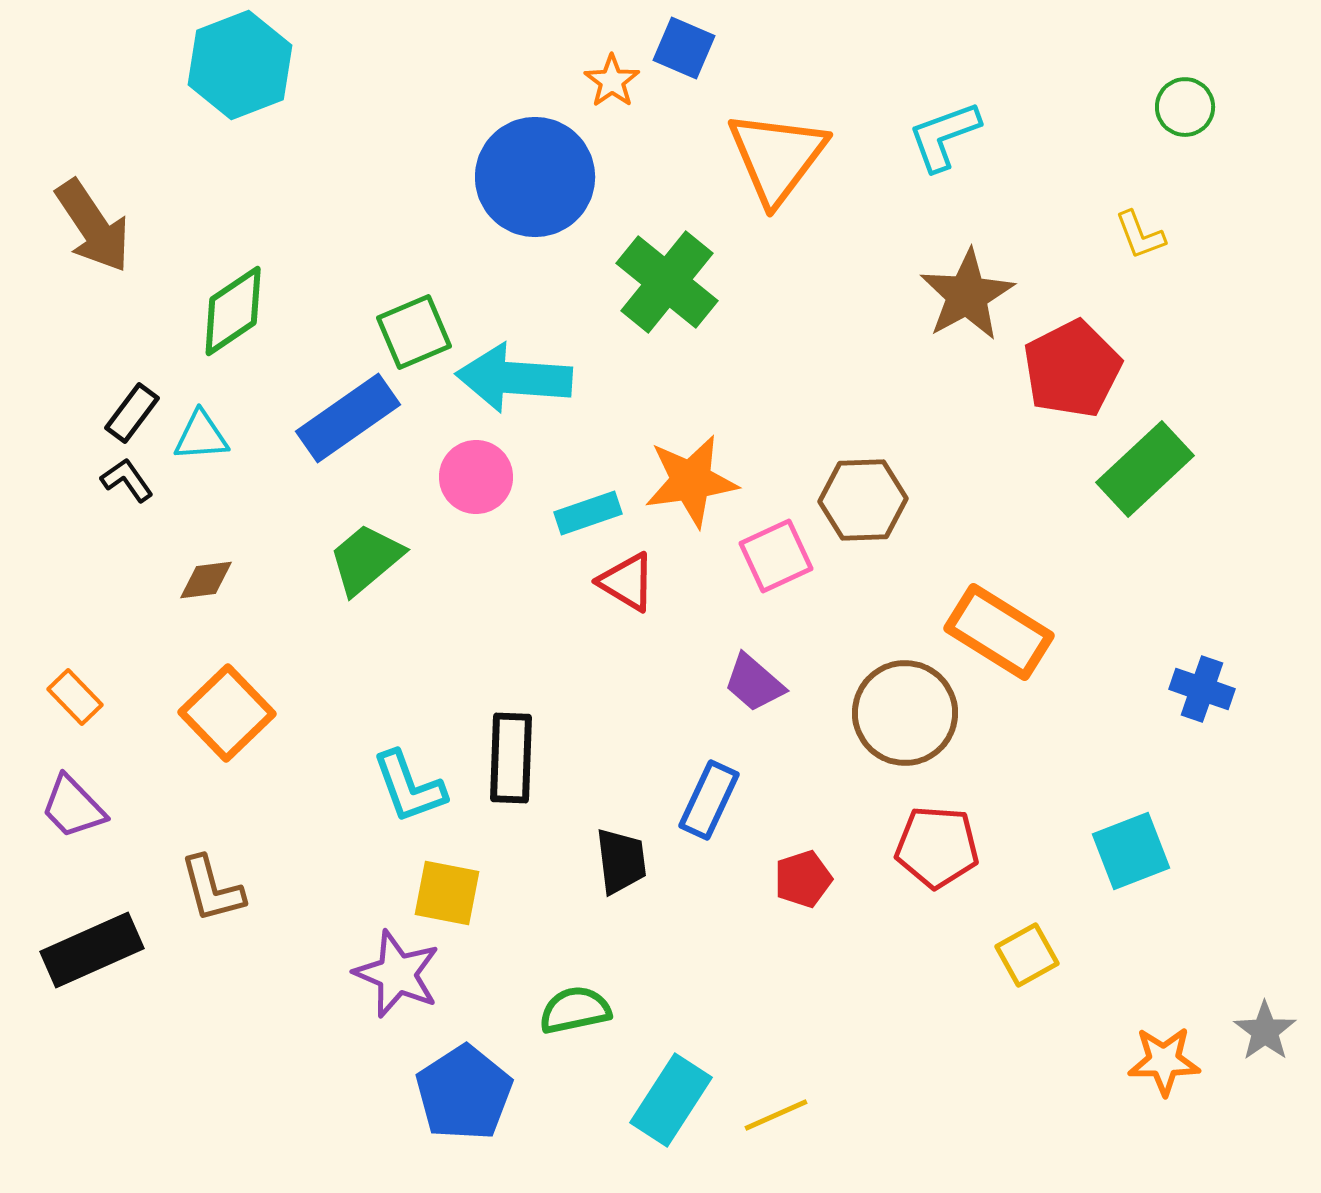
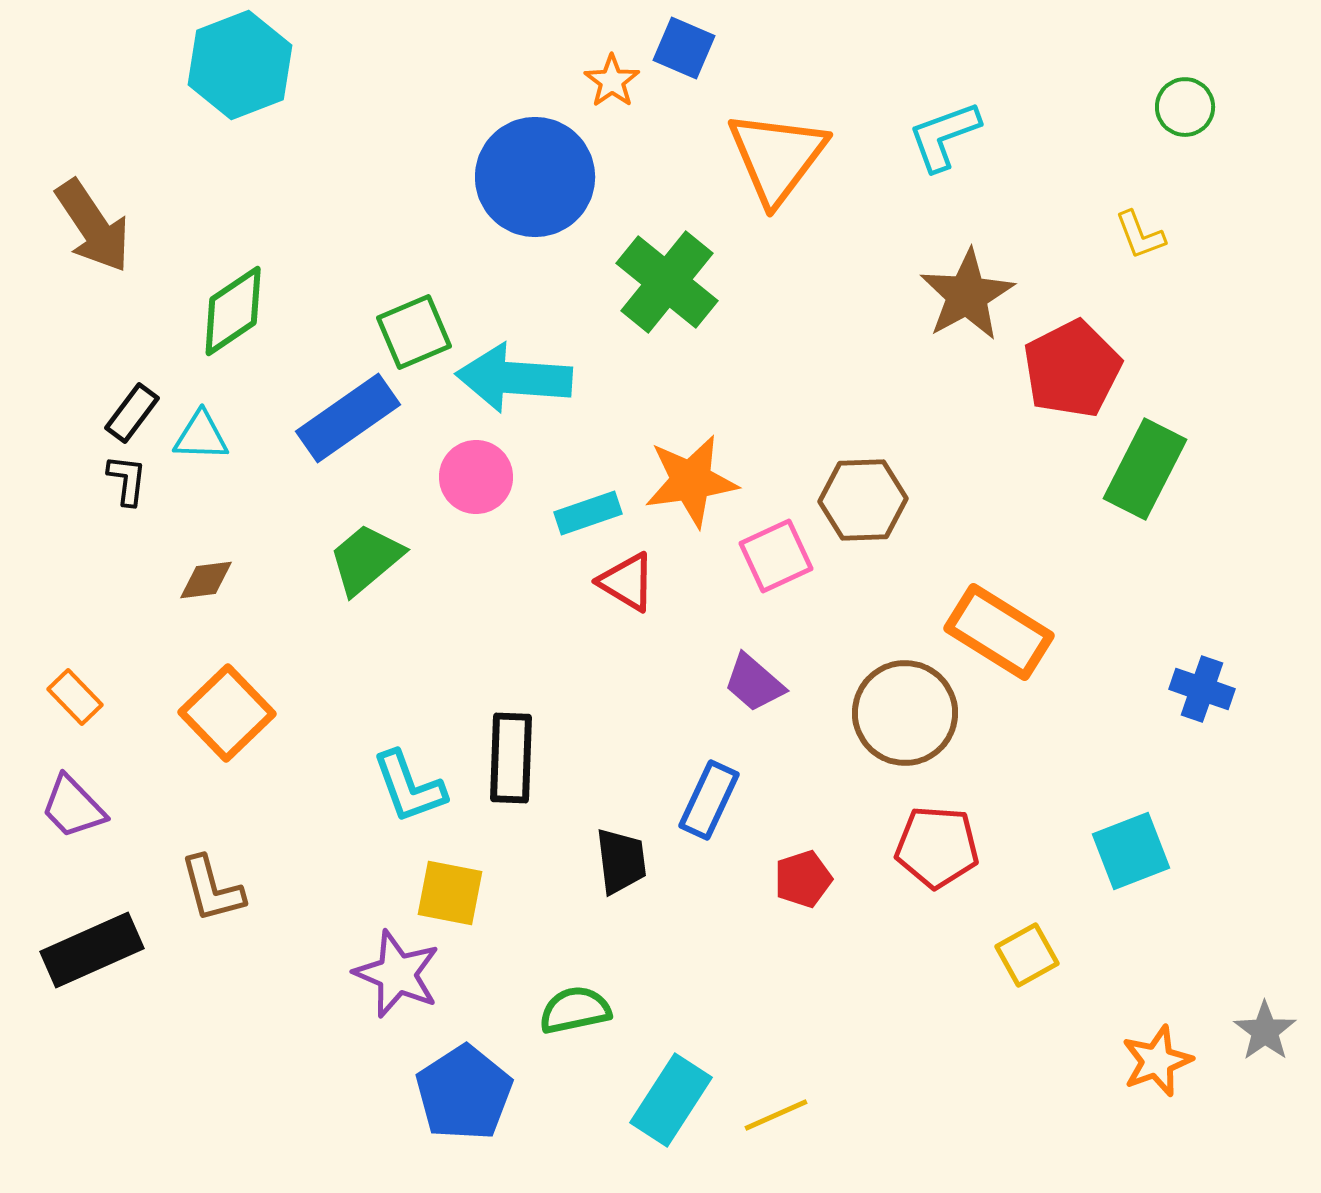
cyan triangle at (201, 436): rotated 6 degrees clockwise
green rectangle at (1145, 469): rotated 20 degrees counterclockwise
black L-shape at (127, 480): rotated 42 degrees clockwise
yellow square at (447, 893): moved 3 px right
orange star at (1164, 1061): moved 7 px left; rotated 20 degrees counterclockwise
